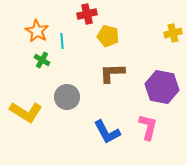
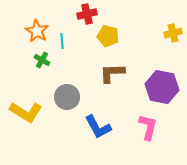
blue L-shape: moved 9 px left, 5 px up
